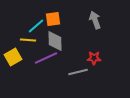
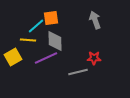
orange square: moved 2 px left, 1 px up
